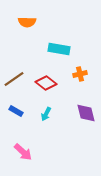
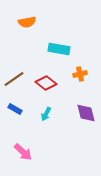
orange semicircle: rotated 12 degrees counterclockwise
blue rectangle: moved 1 px left, 2 px up
